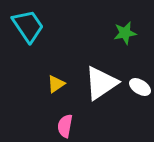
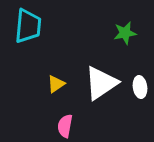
cyan trapezoid: rotated 39 degrees clockwise
white ellipse: rotated 50 degrees clockwise
